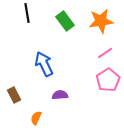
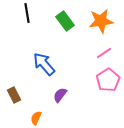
pink line: moved 1 px left
blue arrow: rotated 15 degrees counterclockwise
purple semicircle: rotated 49 degrees counterclockwise
